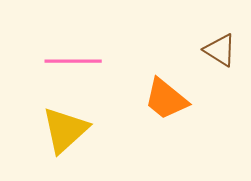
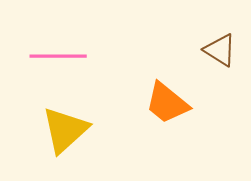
pink line: moved 15 px left, 5 px up
orange trapezoid: moved 1 px right, 4 px down
